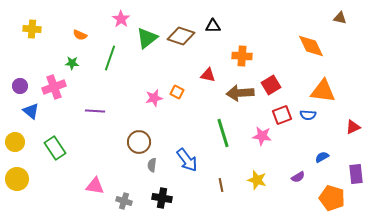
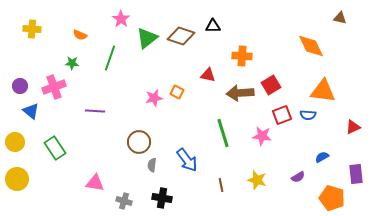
pink triangle at (95, 186): moved 3 px up
